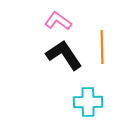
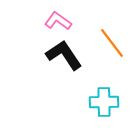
orange line: moved 10 px right, 4 px up; rotated 36 degrees counterclockwise
cyan cross: moved 16 px right
